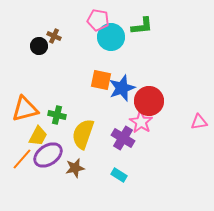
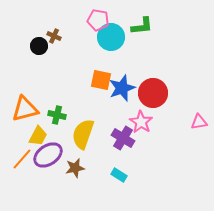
red circle: moved 4 px right, 8 px up
